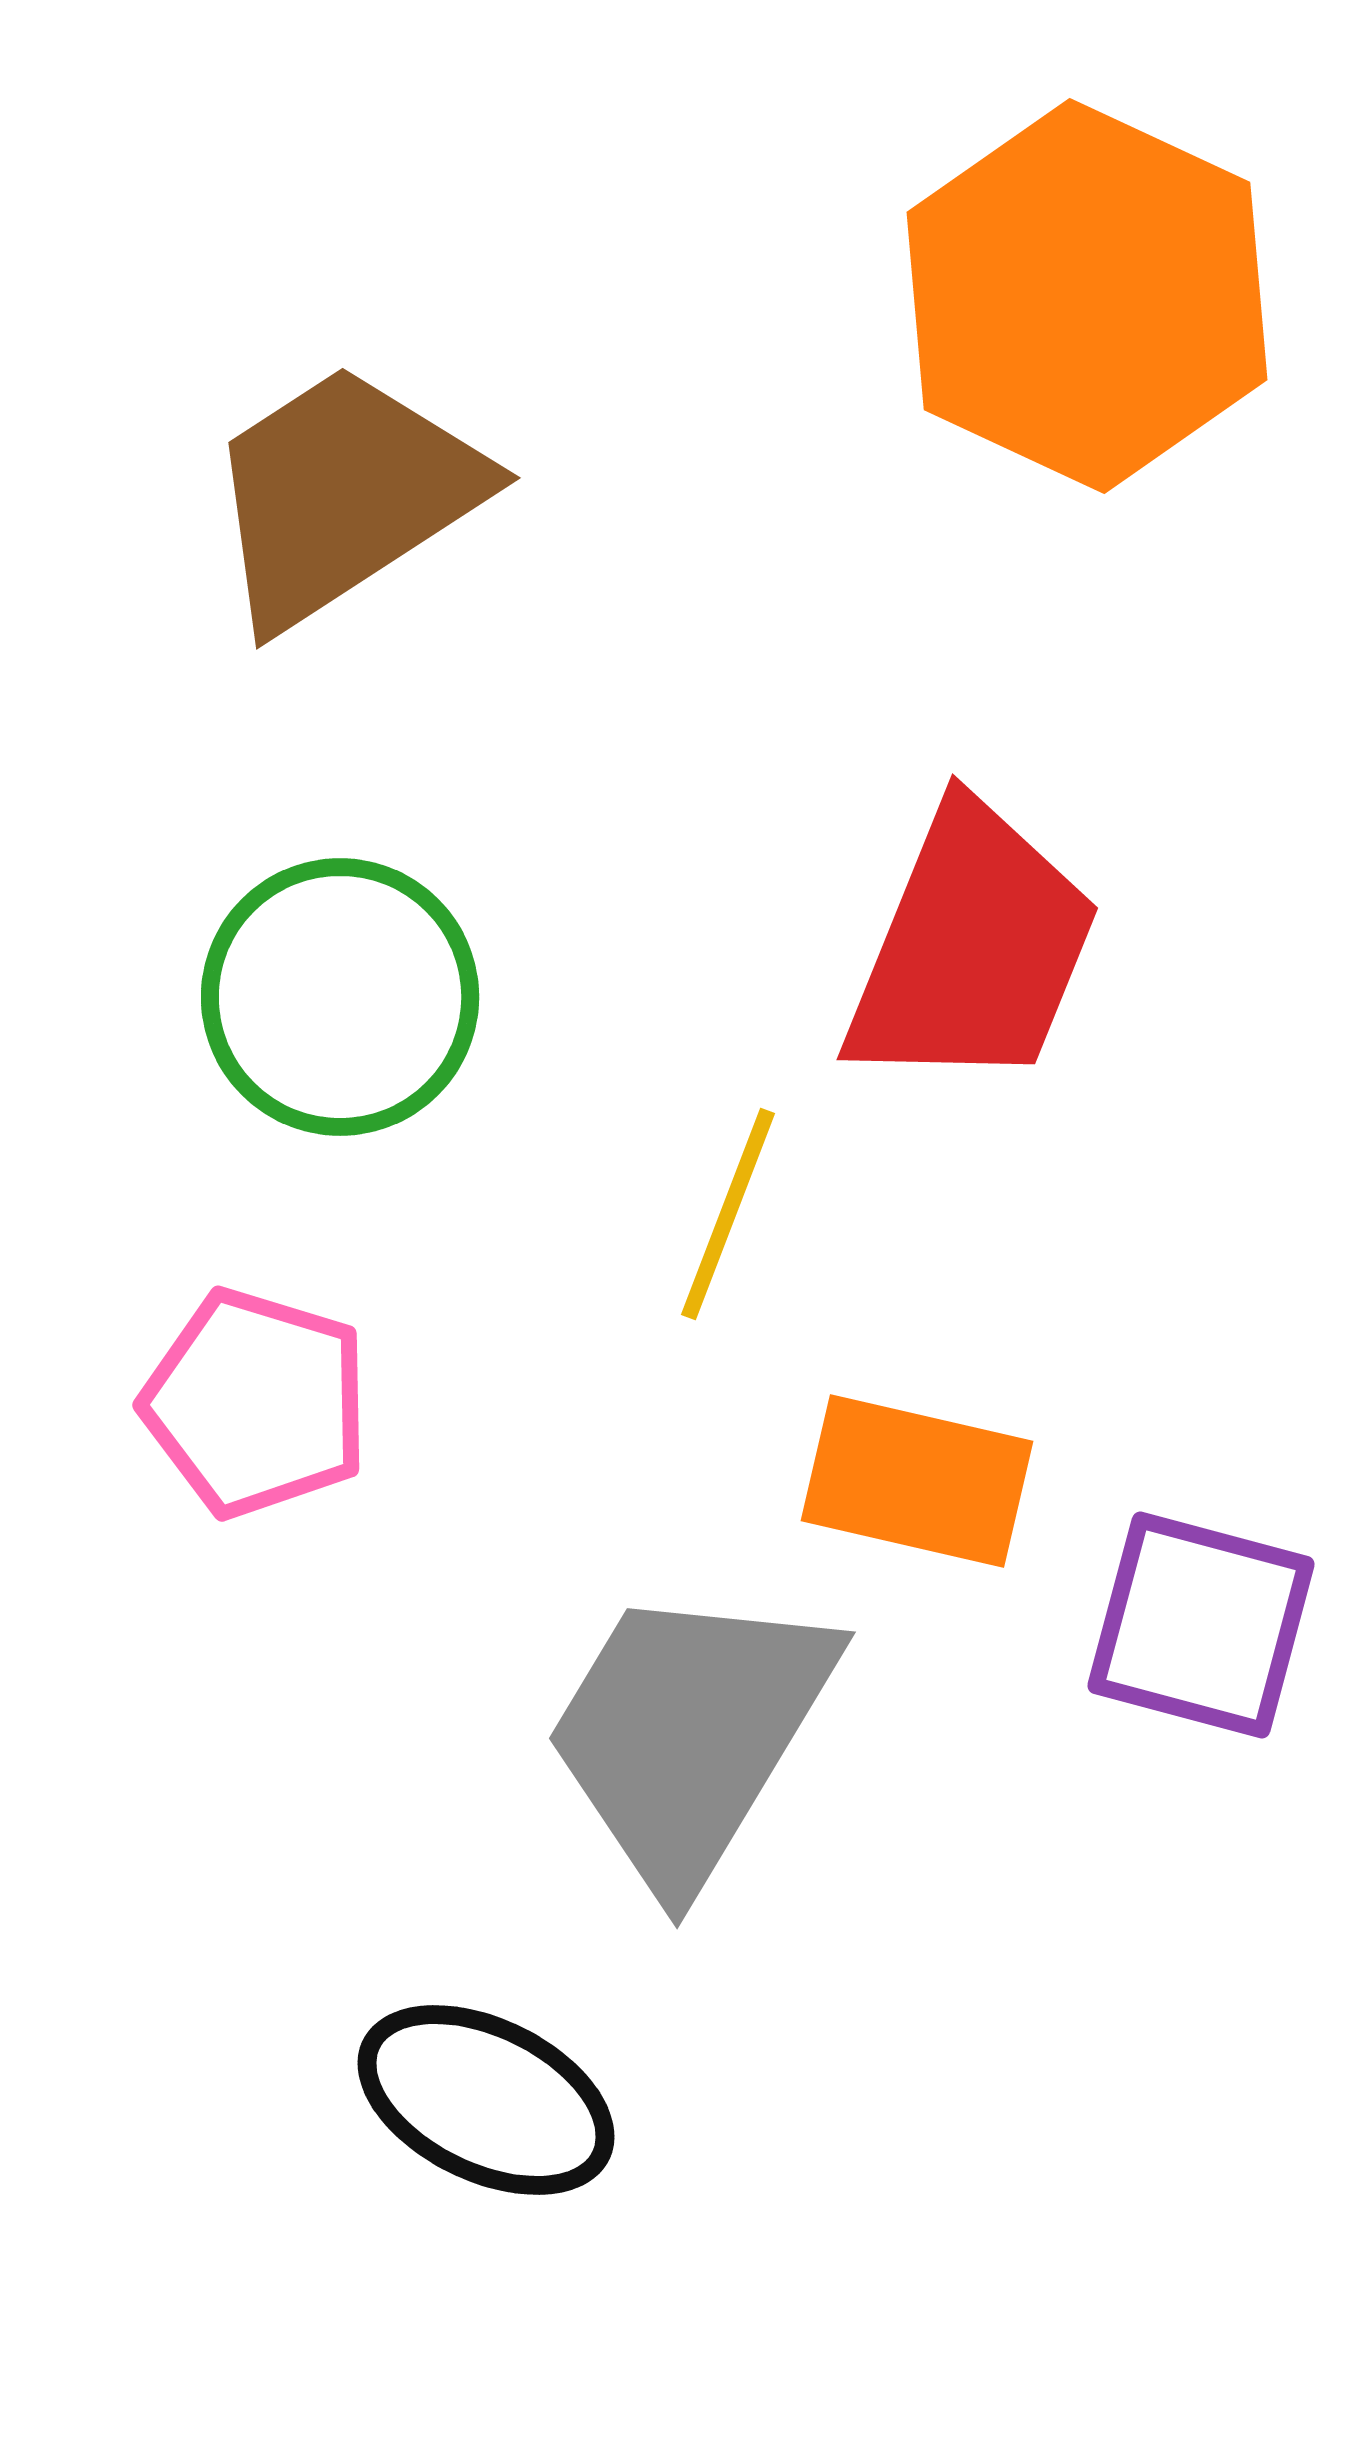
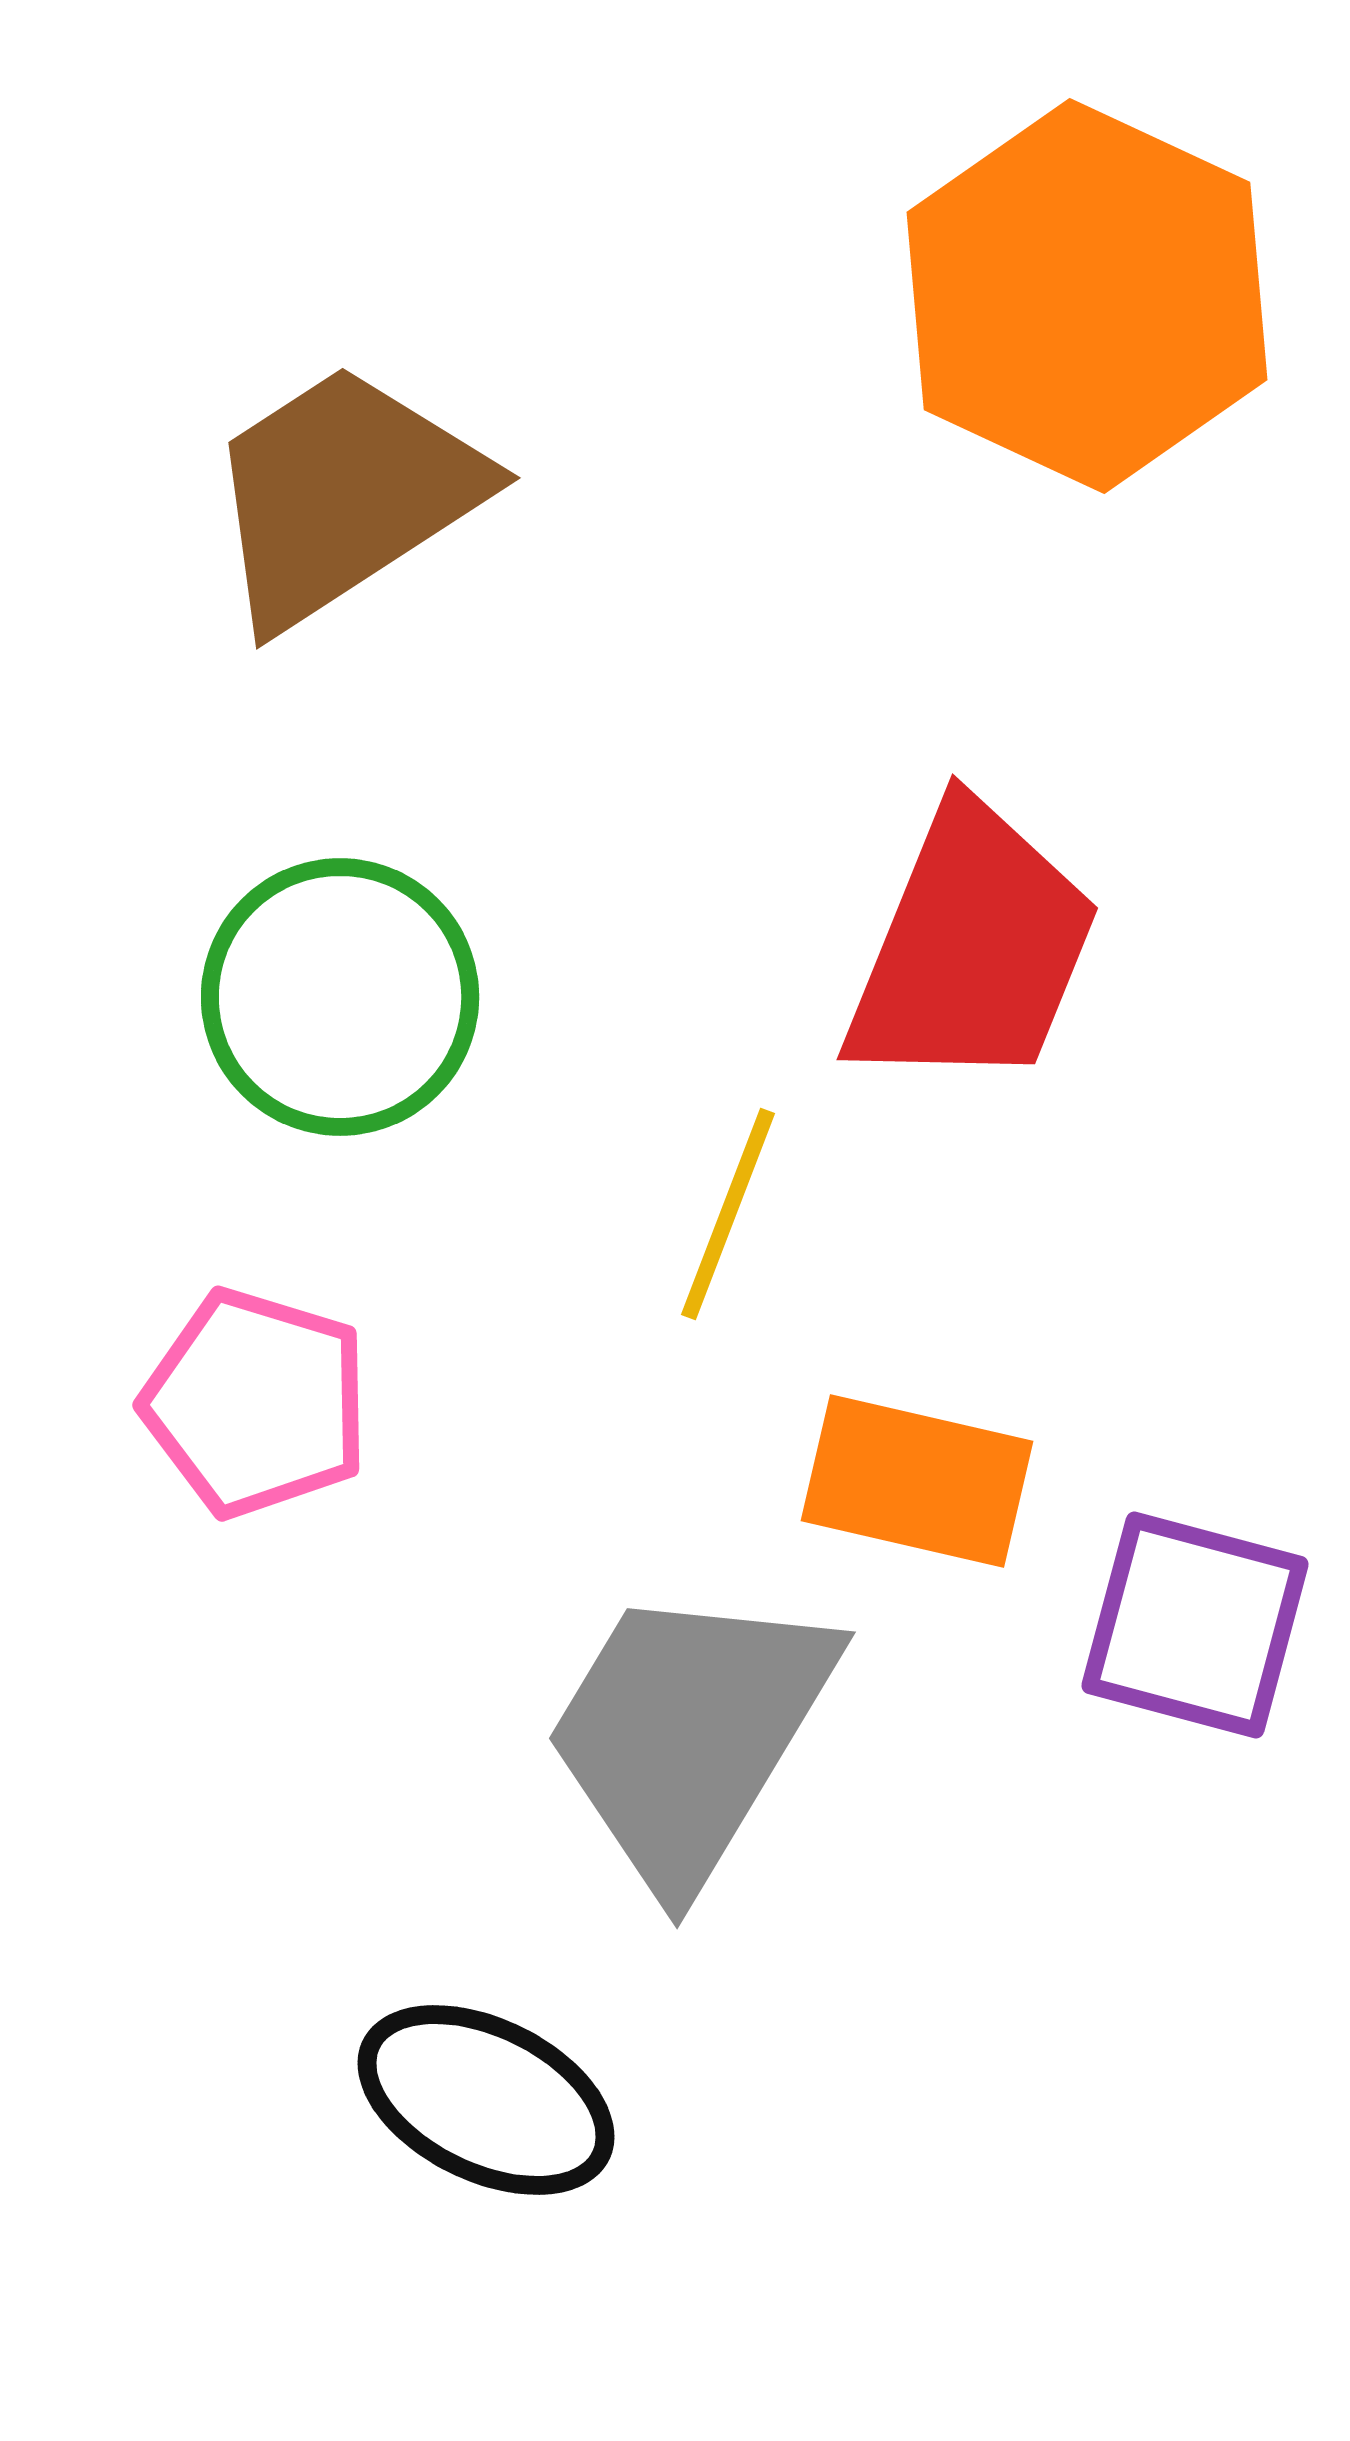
purple square: moved 6 px left
